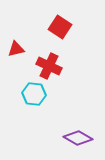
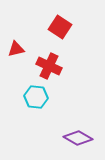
cyan hexagon: moved 2 px right, 3 px down
